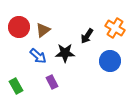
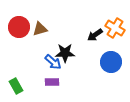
brown triangle: moved 3 px left, 1 px up; rotated 21 degrees clockwise
black arrow: moved 8 px right, 1 px up; rotated 21 degrees clockwise
blue arrow: moved 15 px right, 6 px down
blue circle: moved 1 px right, 1 px down
purple rectangle: rotated 64 degrees counterclockwise
